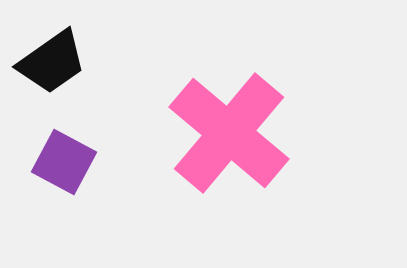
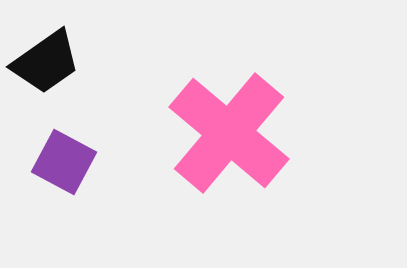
black trapezoid: moved 6 px left
